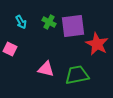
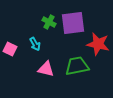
cyan arrow: moved 14 px right, 22 px down
purple square: moved 3 px up
red star: moved 1 px right; rotated 15 degrees counterclockwise
green trapezoid: moved 9 px up
